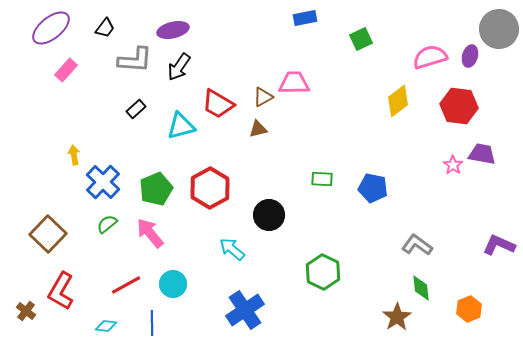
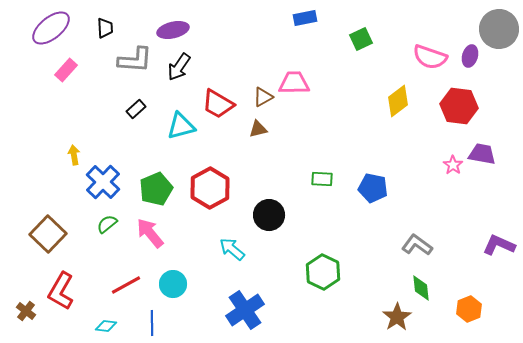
black trapezoid at (105, 28): rotated 40 degrees counterclockwise
pink semicircle at (430, 57): rotated 144 degrees counterclockwise
